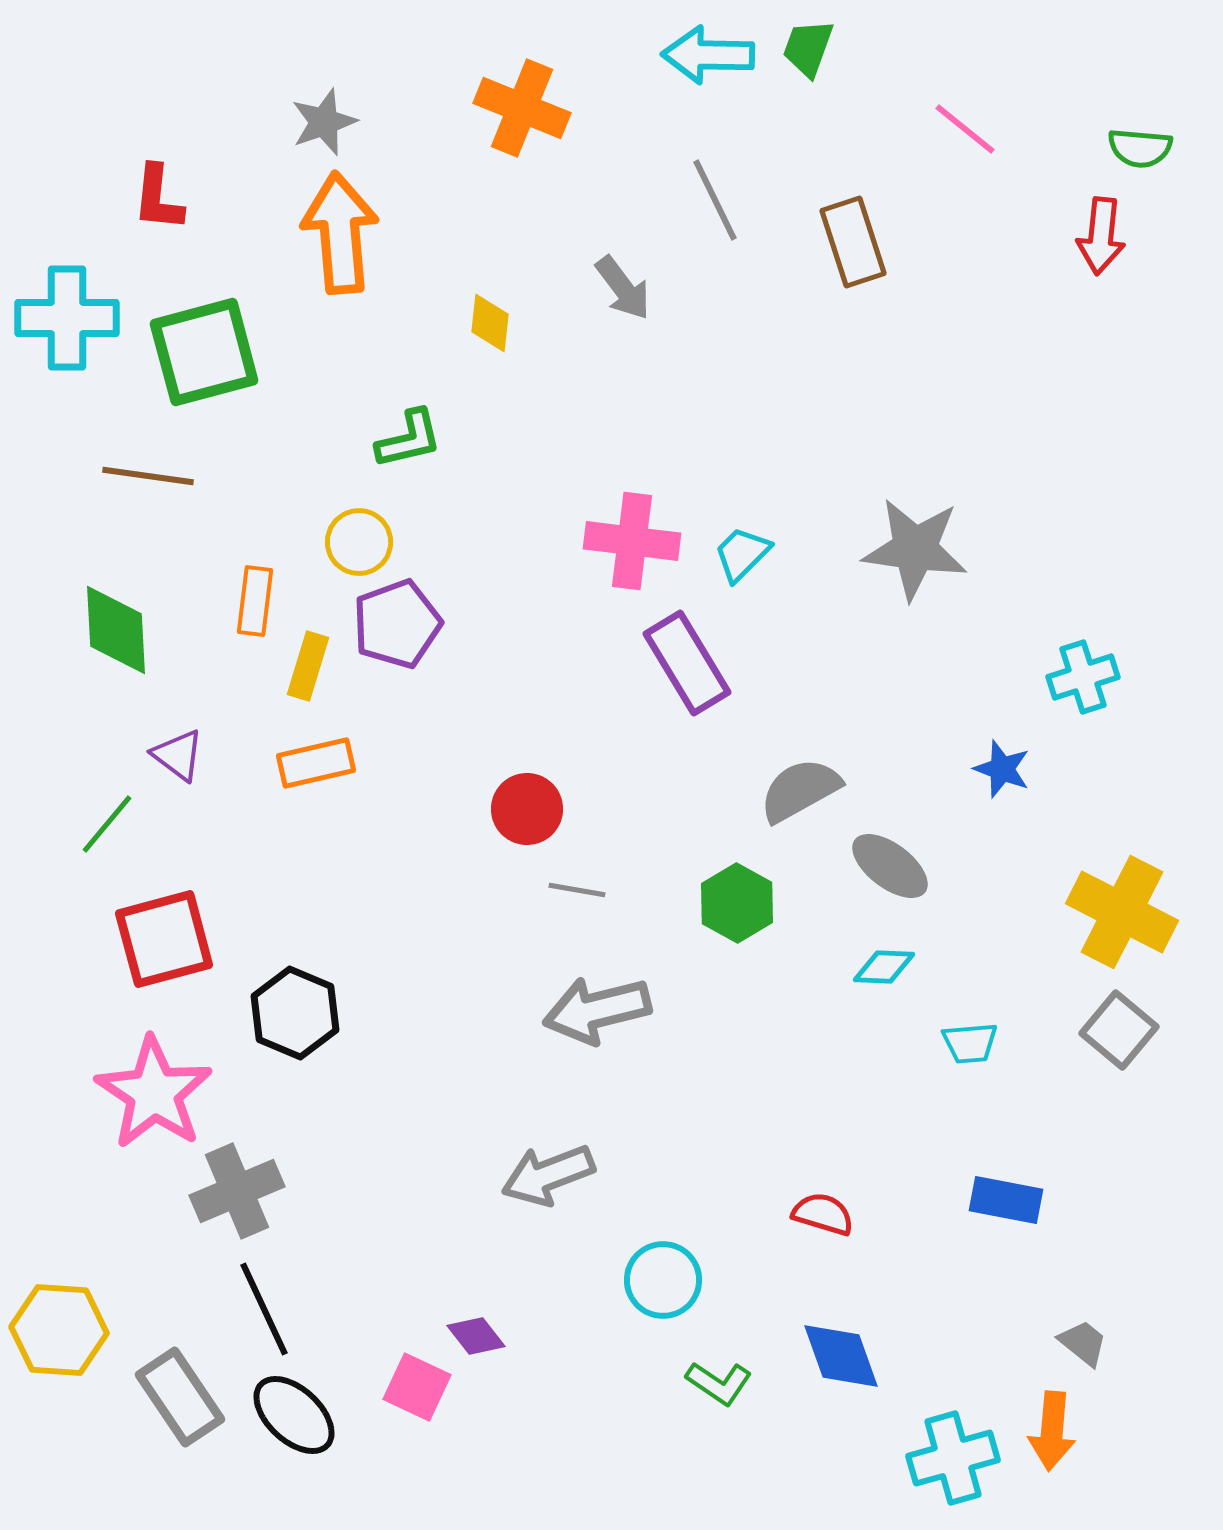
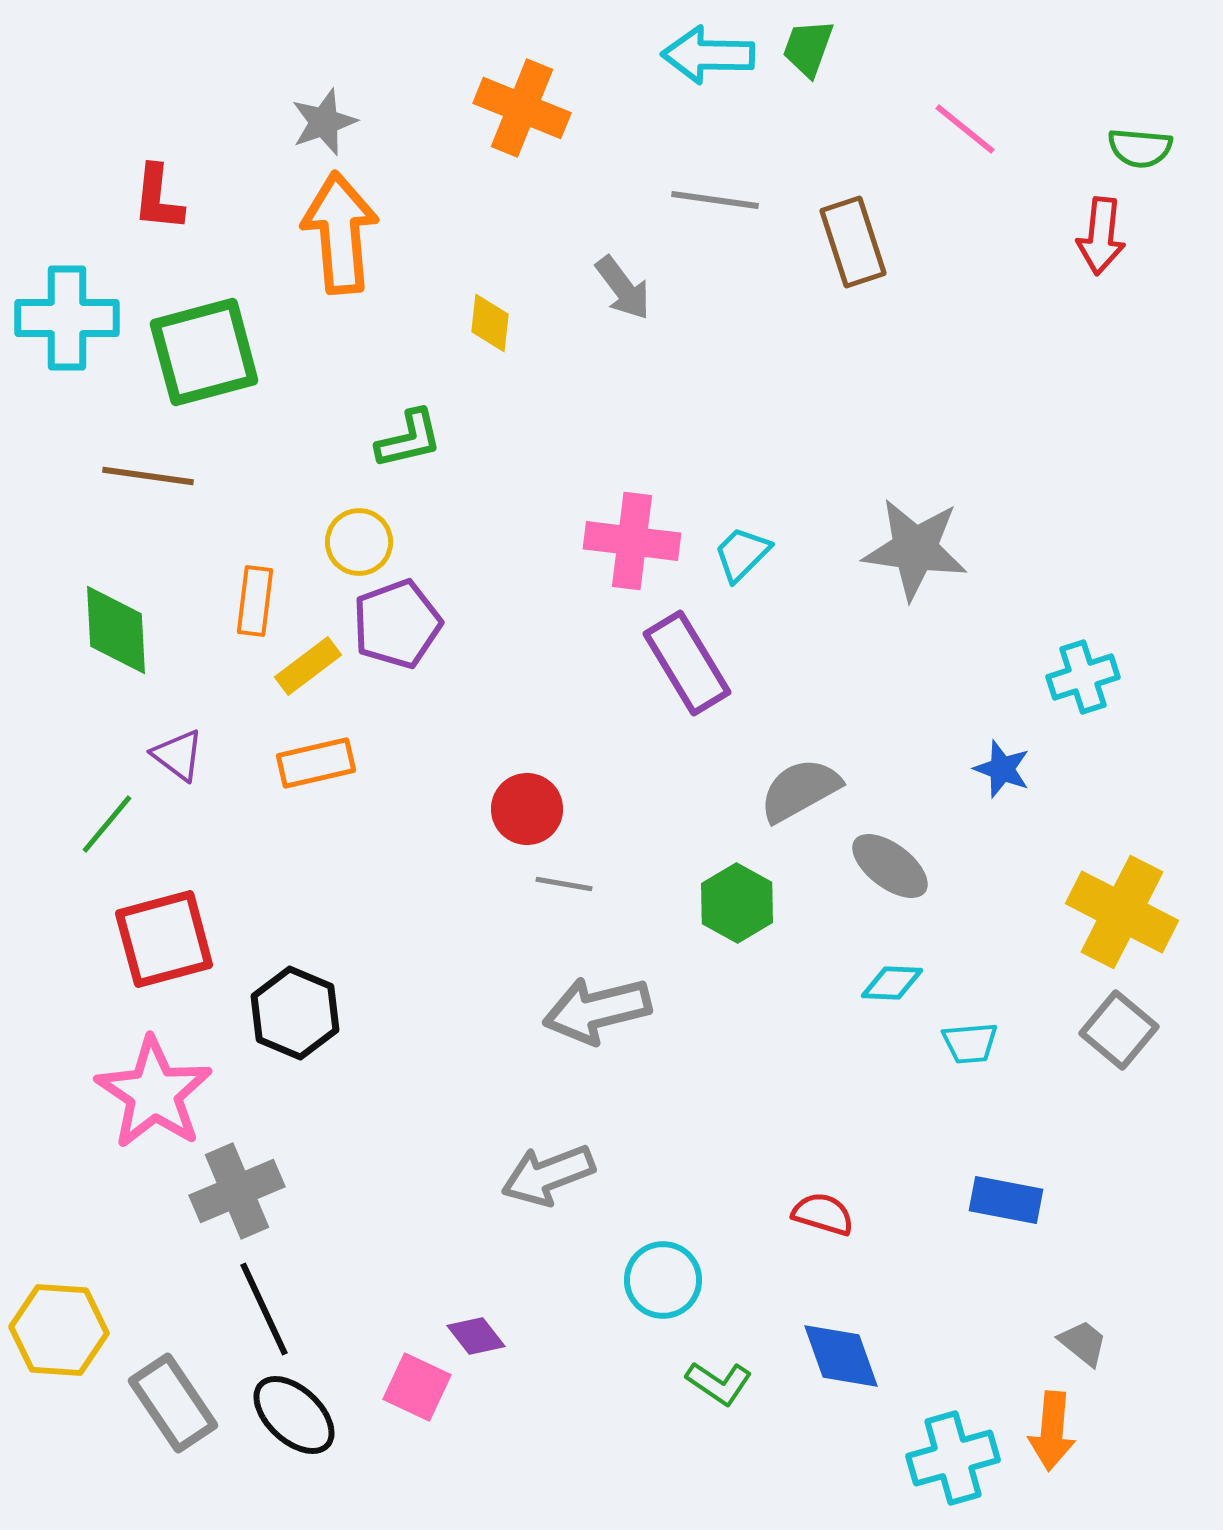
gray line at (715, 200): rotated 56 degrees counterclockwise
yellow rectangle at (308, 666): rotated 36 degrees clockwise
gray line at (577, 890): moved 13 px left, 6 px up
cyan diamond at (884, 967): moved 8 px right, 16 px down
gray rectangle at (180, 1397): moved 7 px left, 6 px down
